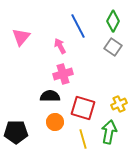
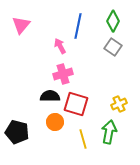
blue line: rotated 40 degrees clockwise
pink triangle: moved 12 px up
red square: moved 7 px left, 4 px up
black pentagon: moved 1 px right; rotated 15 degrees clockwise
